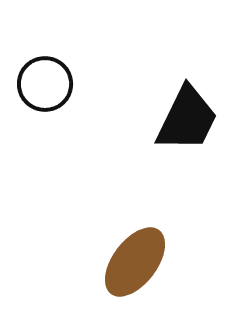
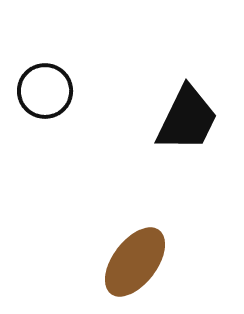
black circle: moved 7 px down
